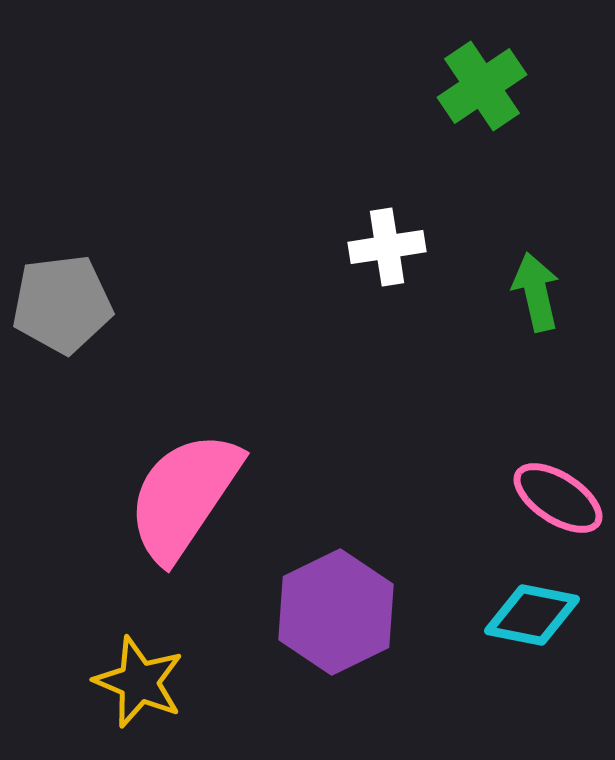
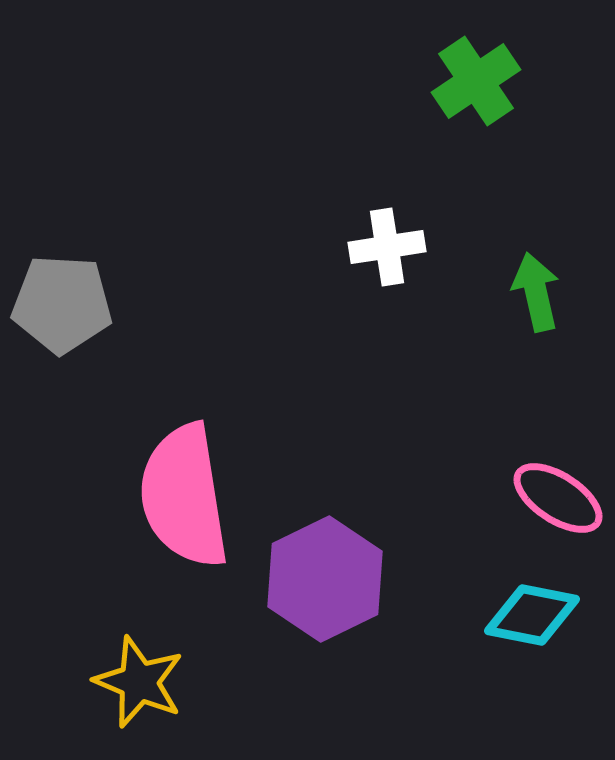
green cross: moved 6 px left, 5 px up
gray pentagon: rotated 10 degrees clockwise
pink semicircle: rotated 43 degrees counterclockwise
purple hexagon: moved 11 px left, 33 px up
